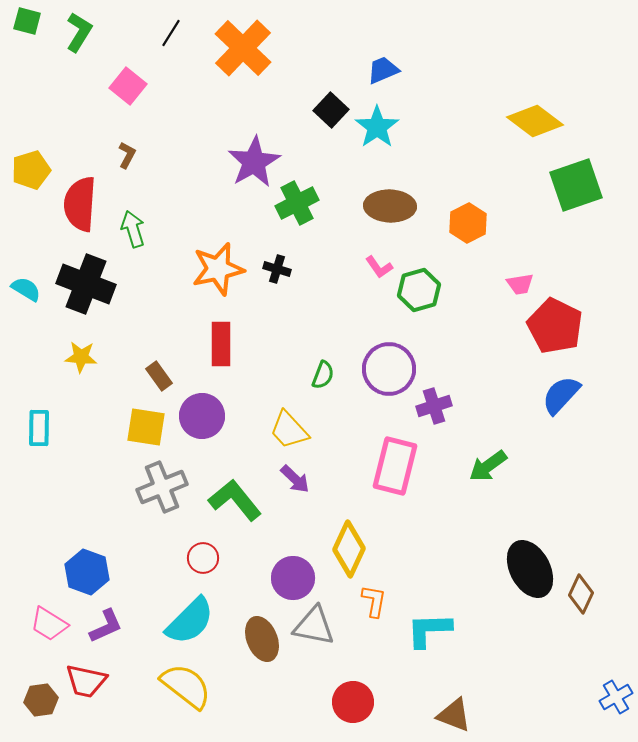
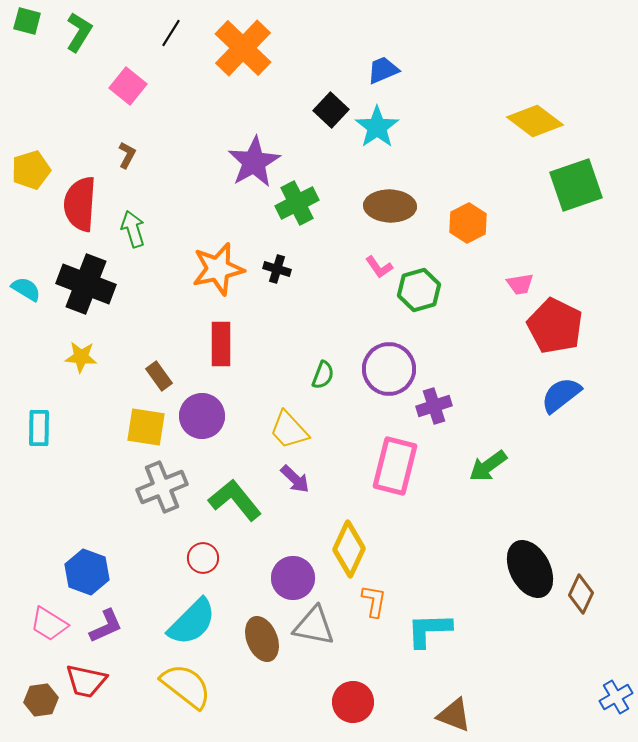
blue semicircle at (561, 395): rotated 9 degrees clockwise
cyan semicircle at (190, 621): moved 2 px right, 1 px down
